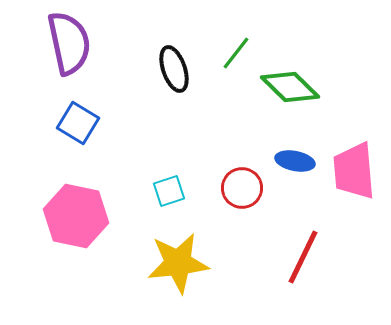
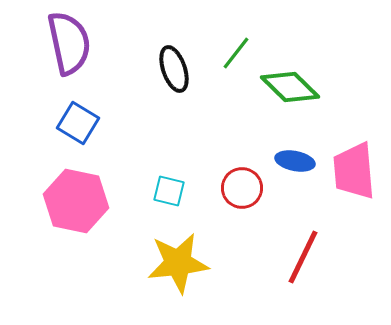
cyan square: rotated 32 degrees clockwise
pink hexagon: moved 15 px up
